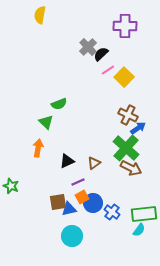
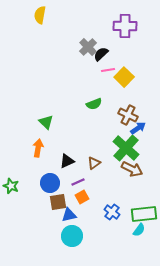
pink line: rotated 24 degrees clockwise
green semicircle: moved 35 px right
brown arrow: moved 1 px right, 1 px down
blue circle: moved 43 px left, 20 px up
blue triangle: moved 6 px down
